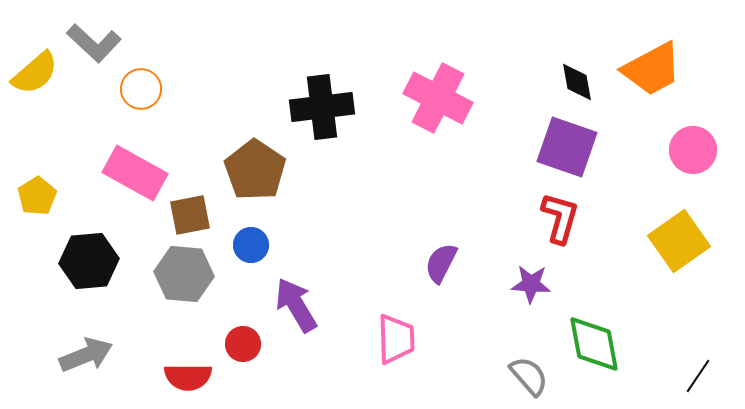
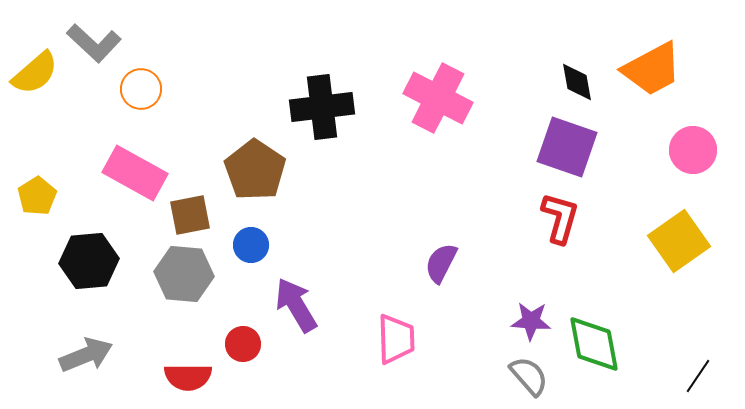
purple star: moved 37 px down
